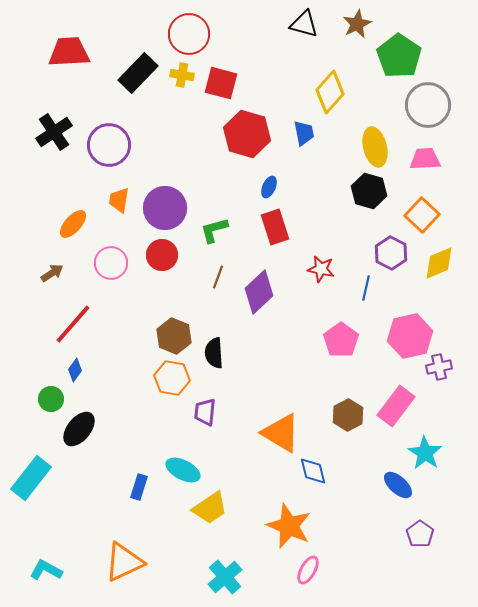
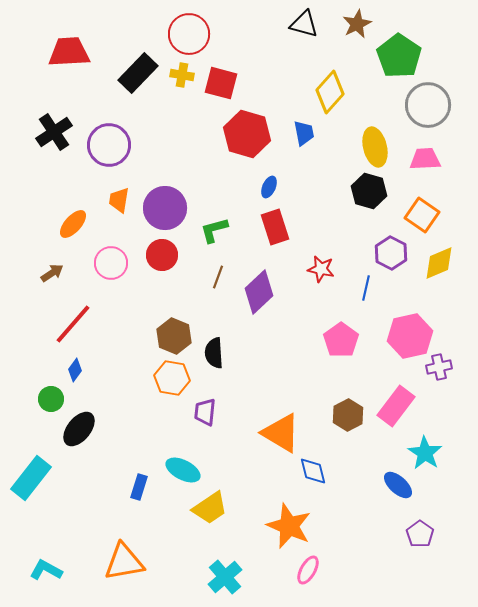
orange square at (422, 215): rotated 8 degrees counterclockwise
orange triangle at (124, 562): rotated 15 degrees clockwise
